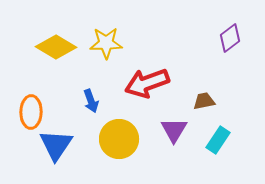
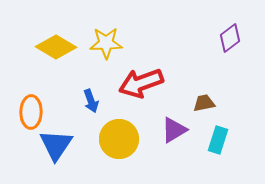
red arrow: moved 6 px left
brown trapezoid: moved 2 px down
purple triangle: rotated 28 degrees clockwise
cyan rectangle: rotated 16 degrees counterclockwise
